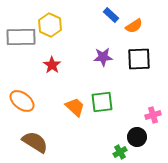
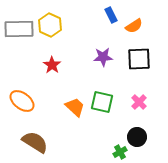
blue rectangle: rotated 21 degrees clockwise
gray rectangle: moved 2 px left, 8 px up
green square: rotated 20 degrees clockwise
pink cross: moved 14 px left, 13 px up; rotated 28 degrees counterclockwise
